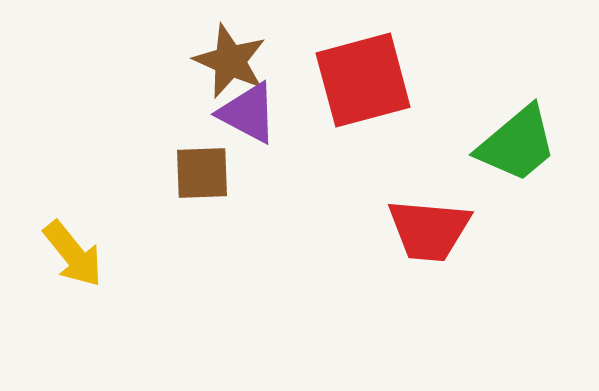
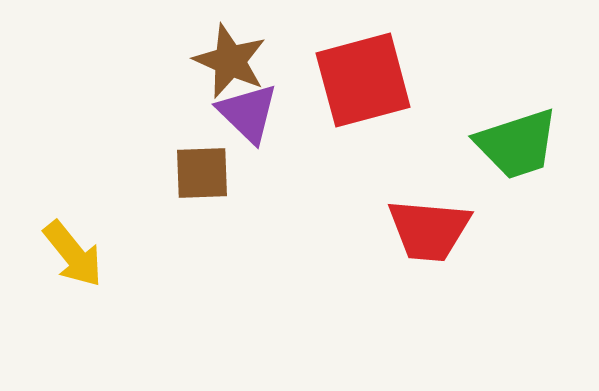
purple triangle: rotated 16 degrees clockwise
green trapezoid: rotated 22 degrees clockwise
